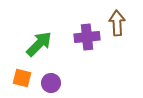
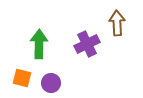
purple cross: moved 7 px down; rotated 20 degrees counterclockwise
green arrow: rotated 44 degrees counterclockwise
